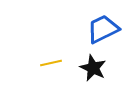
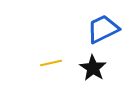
black star: rotated 8 degrees clockwise
